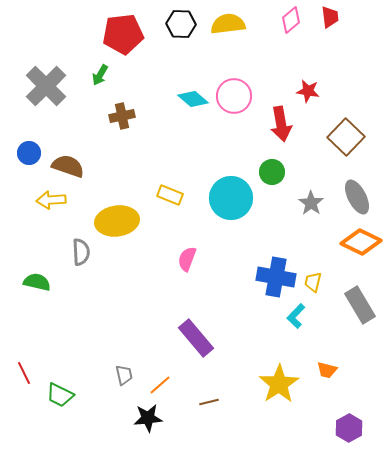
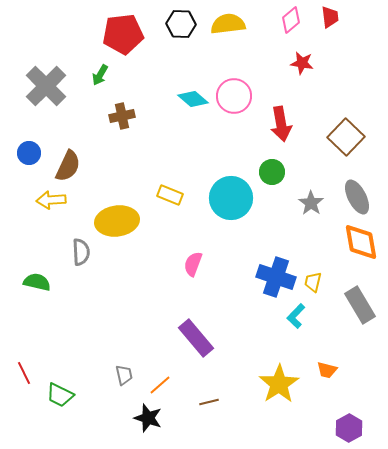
red star: moved 6 px left, 28 px up
brown semicircle: rotated 96 degrees clockwise
orange diamond: rotated 54 degrees clockwise
pink semicircle: moved 6 px right, 5 px down
blue cross: rotated 9 degrees clockwise
black star: rotated 24 degrees clockwise
